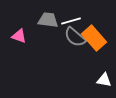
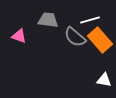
white line: moved 19 px right, 1 px up
orange rectangle: moved 6 px right, 2 px down
